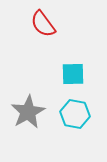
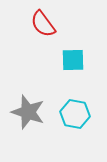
cyan square: moved 14 px up
gray star: rotated 24 degrees counterclockwise
